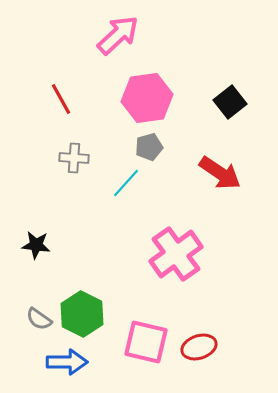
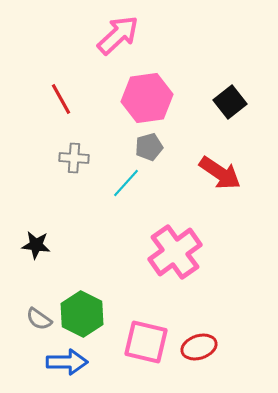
pink cross: moved 1 px left, 2 px up
